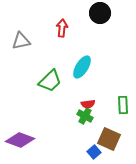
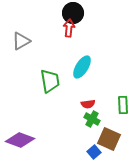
black circle: moved 27 px left
red arrow: moved 7 px right
gray triangle: rotated 18 degrees counterclockwise
green trapezoid: rotated 55 degrees counterclockwise
green cross: moved 7 px right, 3 px down
